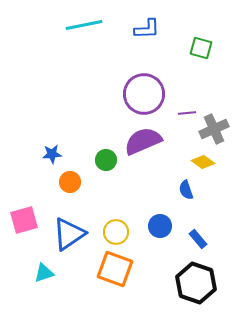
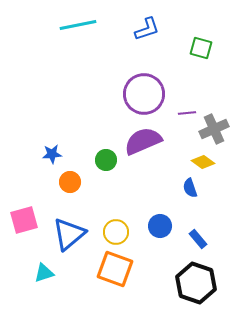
cyan line: moved 6 px left
blue L-shape: rotated 16 degrees counterclockwise
blue semicircle: moved 4 px right, 2 px up
blue triangle: rotated 6 degrees counterclockwise
